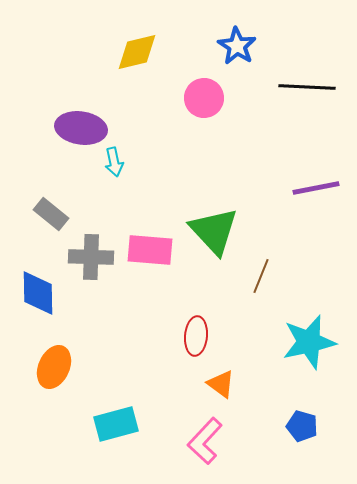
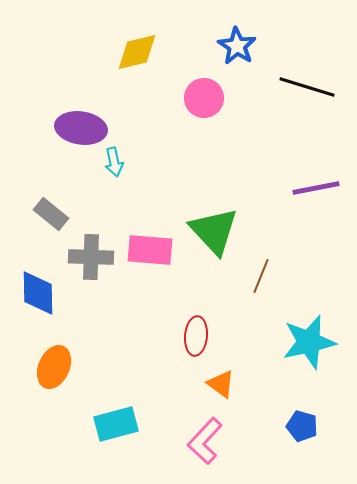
black line: rotated 14 degrees clockwise
